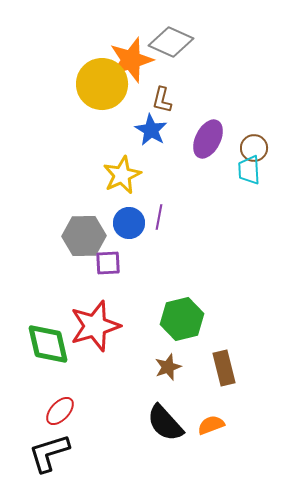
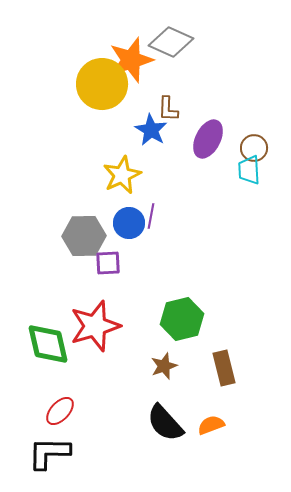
brown L-shape: moved 6 px right, 9 px down; rotated 12 degrees counterclockwise
purple line: moved 8 px left, 1 px up
brown star: moved 4 px left, 1 px up
black L-shape: rotated 18 degrees clockwise
